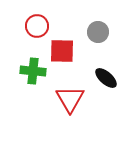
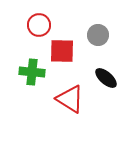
red circle: moved 2 px right, 1 px up
gray circle: moved 3 px down
green cross: moved 1 px left, 1 px down
red triangle: rotated 28 degrees counterclockwise
